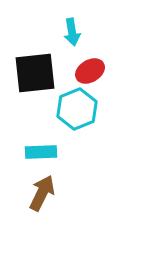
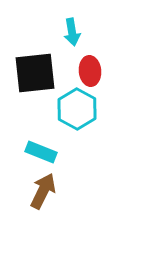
red ellipse: rotated 64 degrees counterclockwise
cyan hexagon: rotated 9 degrees counterclockwise
cyan rectangle: rotated 24 degrees clockwise
brown arrow: moved 1 px right, 2 px up
